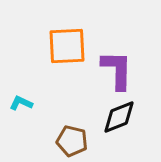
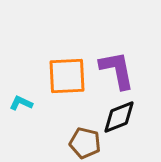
orange square: moved 30 px down
purple L-shape: rotated 12 degrees counterclockwise
brown pentagon: moved 13 px right, 2 px down
